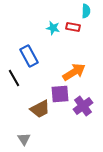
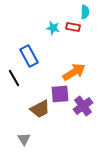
cyan semicircle: moved 1 px left, 1 px down
